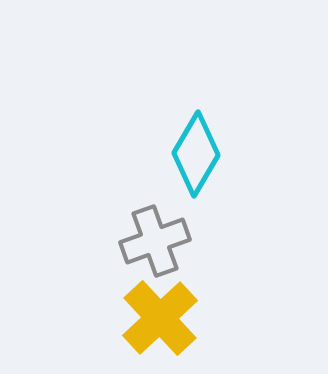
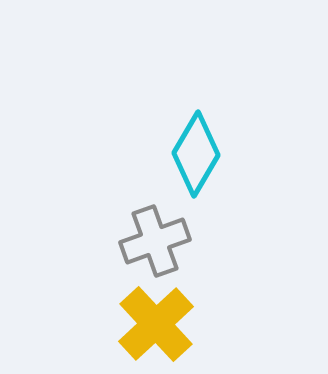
yellow cross: moved 4 px left, 6 px down
